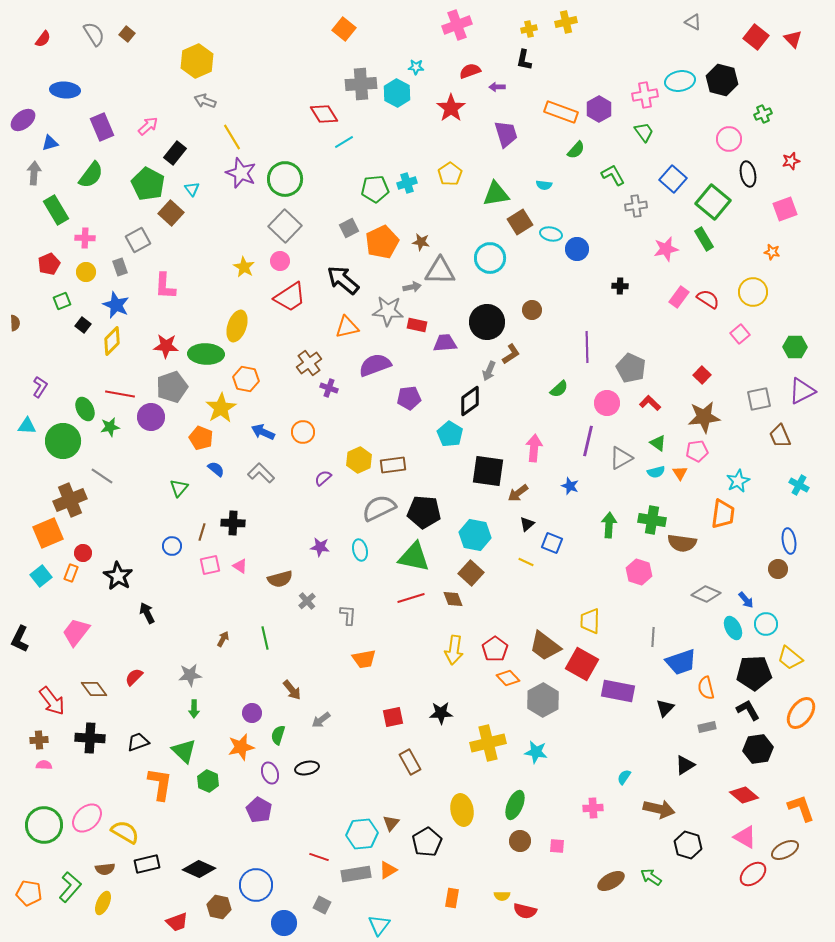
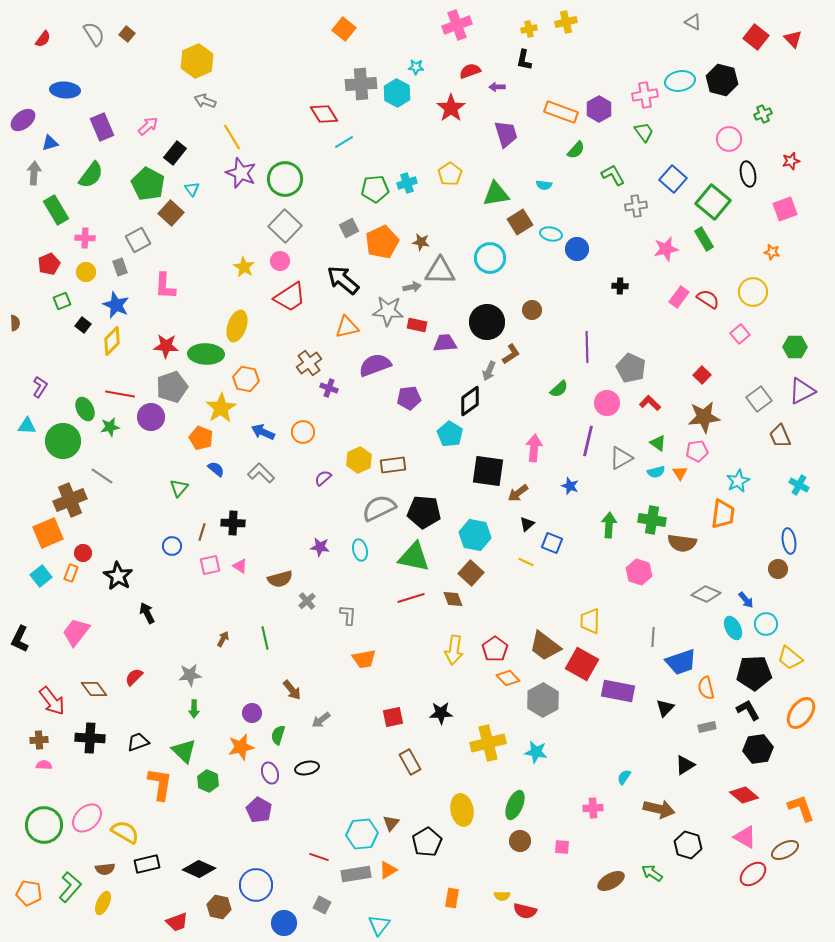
gray square at (759, 399): rotated 25 degrees counterclockwise
pink square at (557, 846): moved 5 px right, 1 px down
green arrow at (651, 877): moved 1 px right, 4 px up
